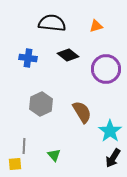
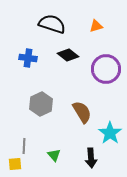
black semicircle: moved 1 px down; rotated 12 degrees clockwise
cyan star: moved 2 px down
black arrow: moved 22 px left; rotated 36 degrees counterclockwise
